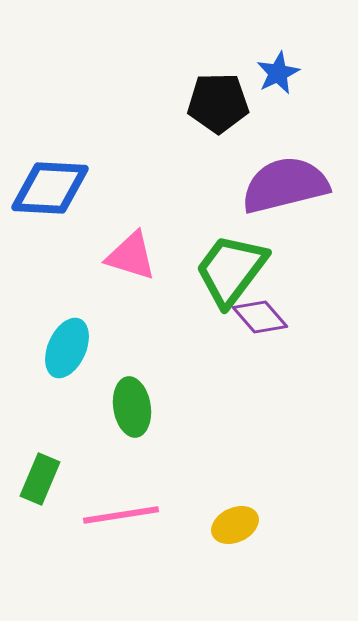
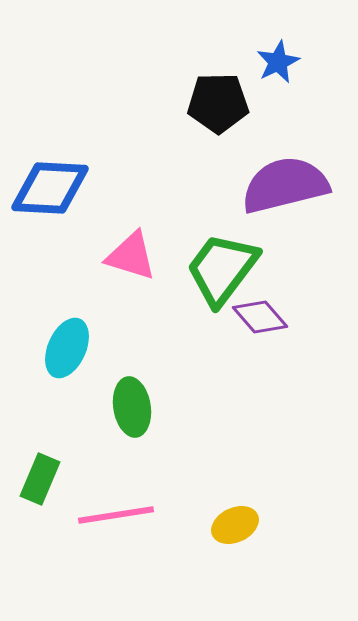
blue star: moved 11 px up
green trapezoid: moved 9 px left, 1 px up
pink line: moved 5 px left
